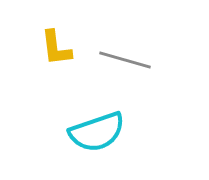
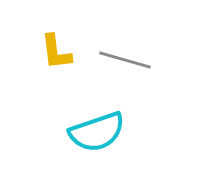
yellow L-shape: moved 4 px down
